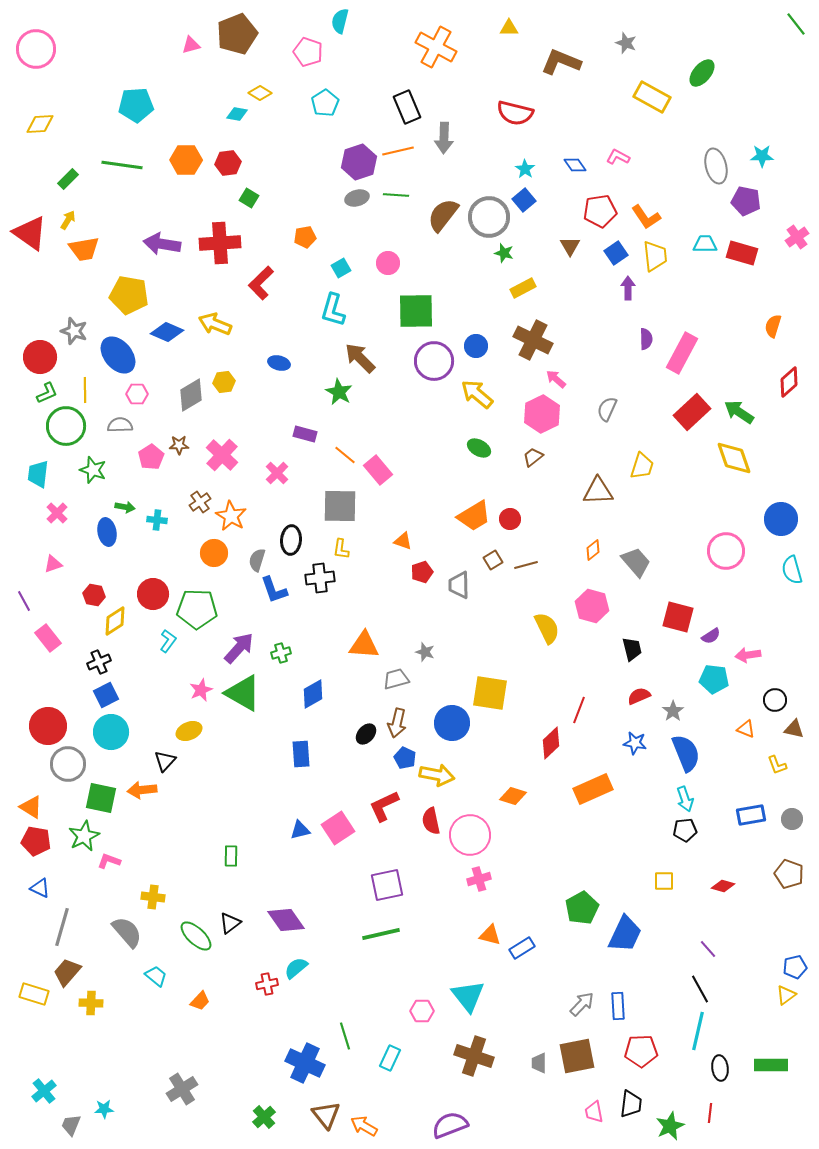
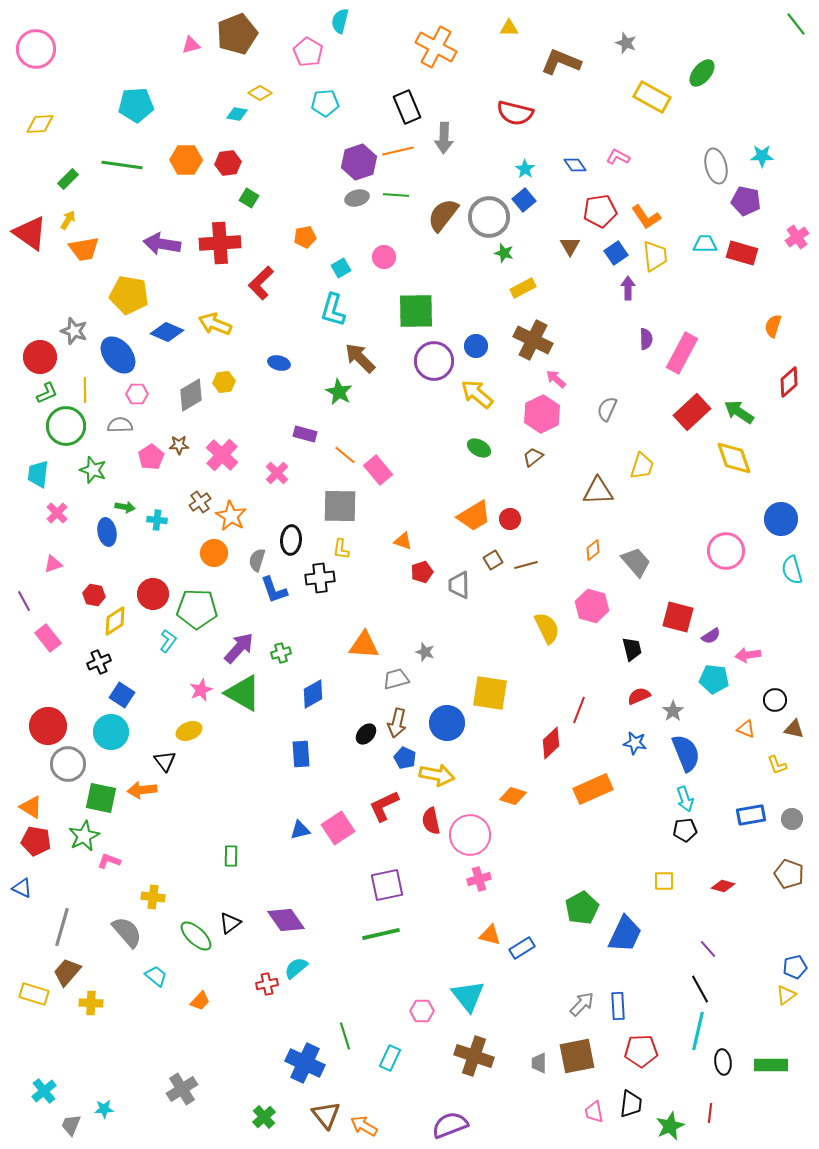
pink pentagon at (308, 52): rotated 12 degrees clockwise
cyan pentagon at (325, 103): rotated 28 degrees clockwise
pink circle at (388, 263): moved 4 px left, 6 px up
blue square at (106, 695): moved 16 px right; rotated 30 degrees counterclockwise
blue circle at (452, 723): moved 5 px left
black triangle at (165, 761): rotated 20 degrees counterclockwise
blue triangle at (40, 888): moved 18 px left
black ellipse at (720, 1068): moved 3 px right, 6 px up
